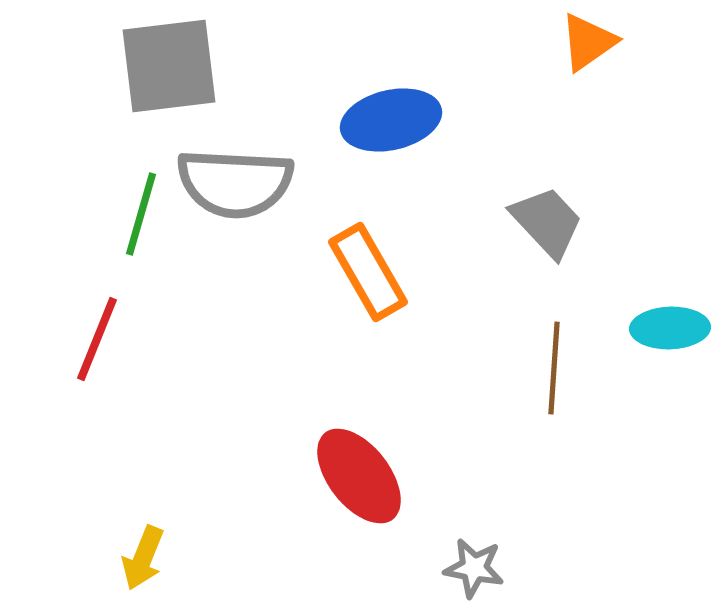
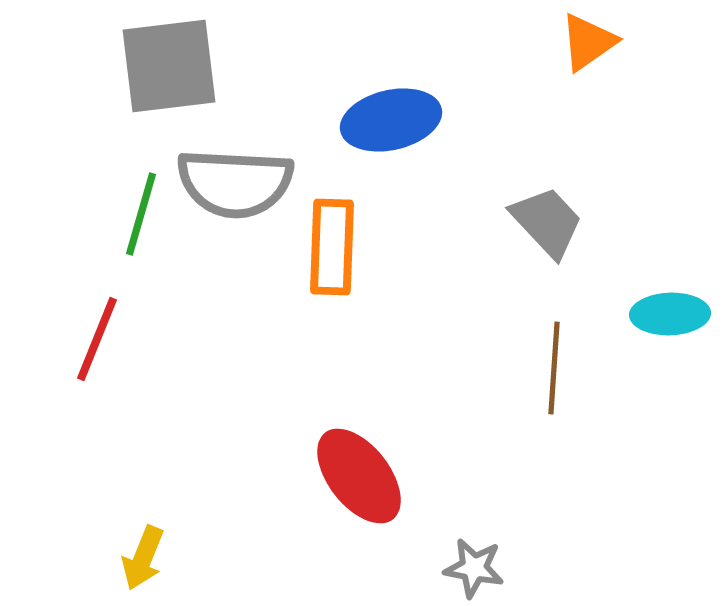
orange rectangle: moved 36 px left, 25 px up; rotated 32 degrees clockwise
cyan ellipse: moved 14 px up
